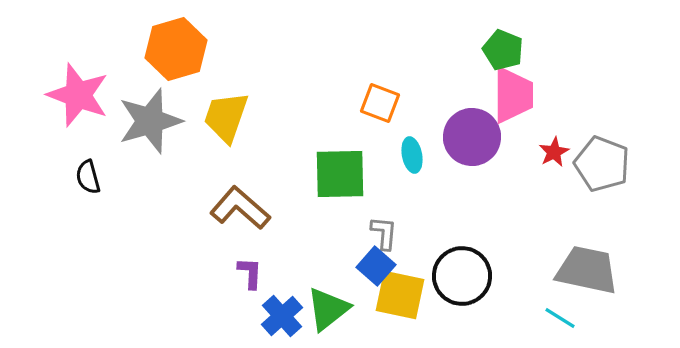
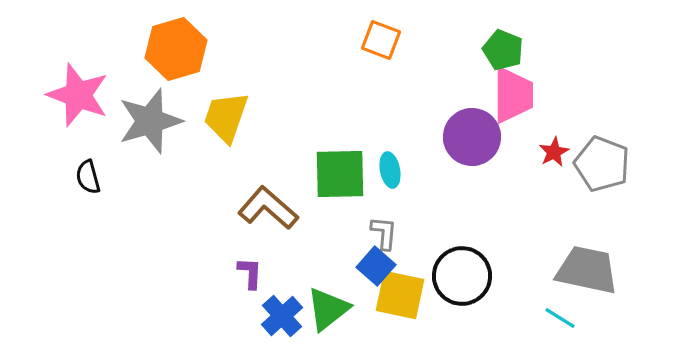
orange square: moved 1 px right, 63 px up
cyan ellipse: moved 22 px left, 15 px down
brown L-shape: moved 28 px right
